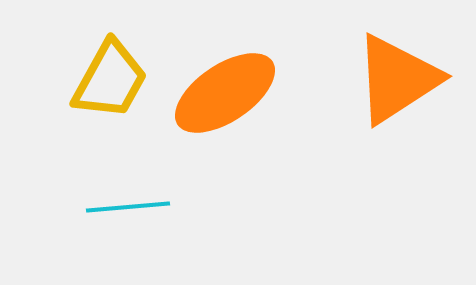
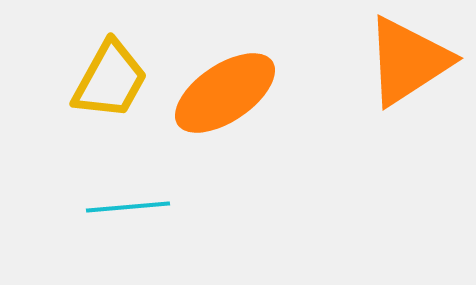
orange triangle: moved 11 px right, 18 px up
